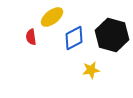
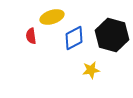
yellow ellipse: rotated 20 degrees clockwise
red semicircle: moved 1 px up
